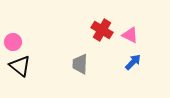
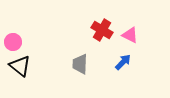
blue arrow: moved 10 px left
